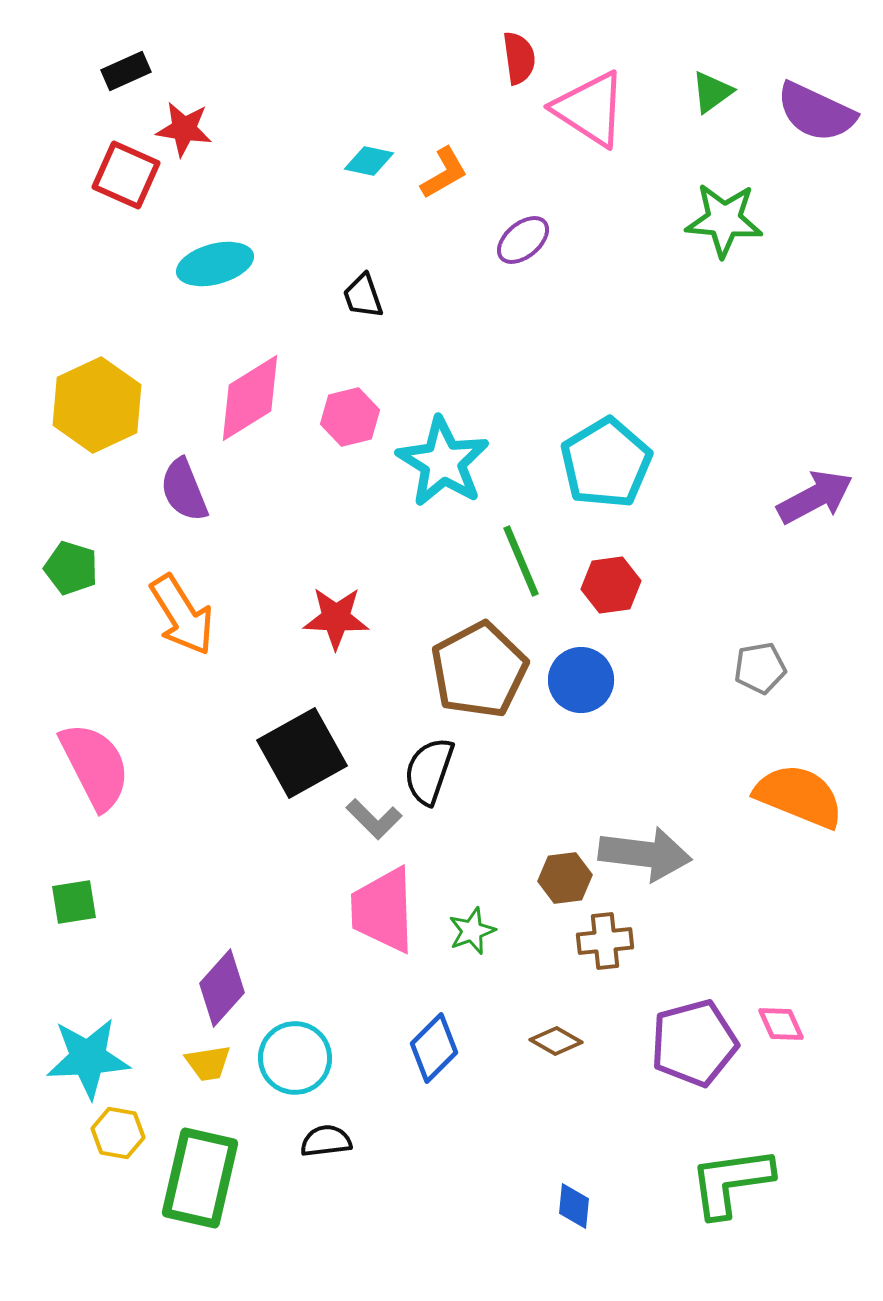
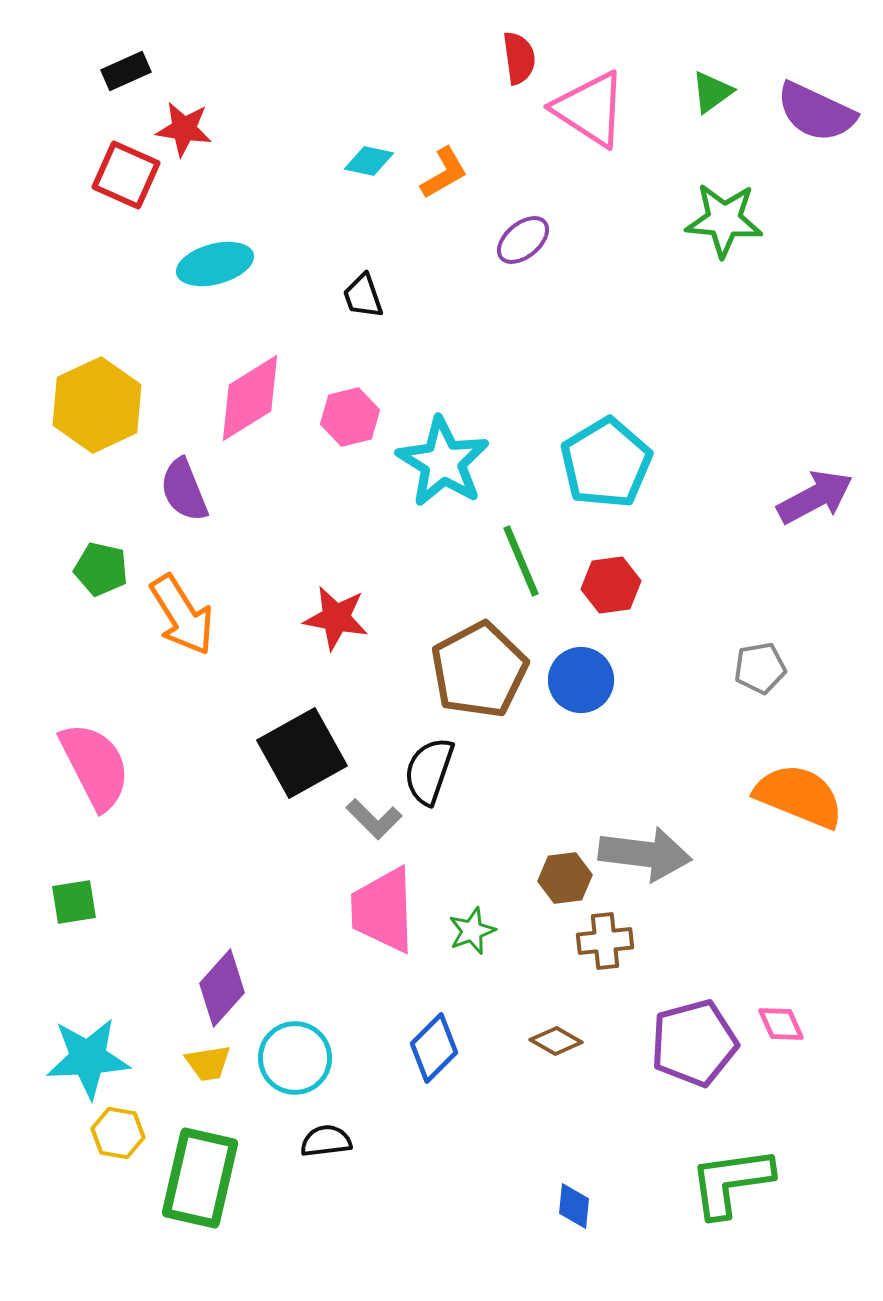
green pentagon at (71, 568): moved 30 px right, 1 px down; rotated 4 degrees counterclockwise
red star at (336, 618): rotated 8 degrees clockwise
